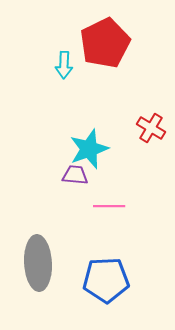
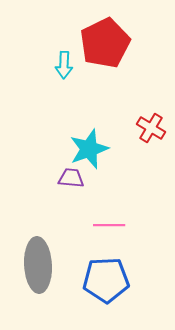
purple trapezoid: moved 4 px left, 3 px down
pink line: moved 19 px down
gray ellipse: moved 2 px down
